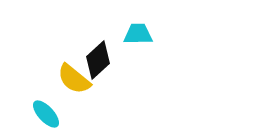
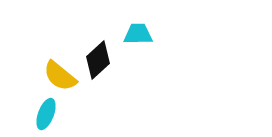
yellow semicircle: moved 14 px left, 3 px up
cyan ellipse: rotated 64 degrees clockwise
